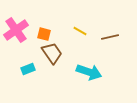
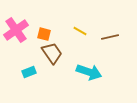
cyan rectangle: moved 1 px right, 3 px down
